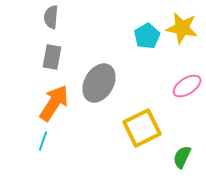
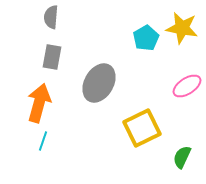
cyan pentagon: moved 1 px left, 2 px down
orange arrow: moved 15 px left; rotated 18 degrees counterclockwise
